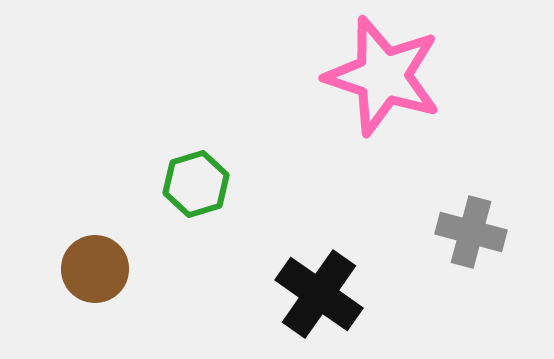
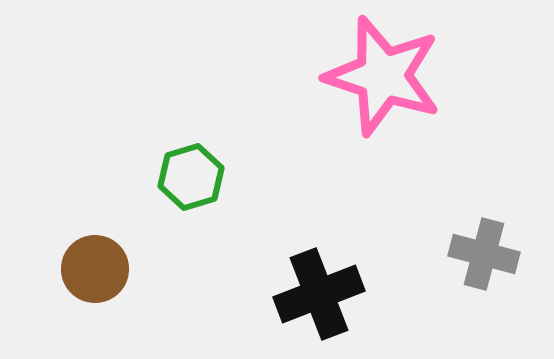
green hexagon: moved 5 px left, 7 px up
gray cross: moved 13 px right, 22 px down
black cross: rotated 34 degrees clockwise
